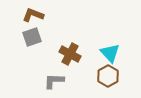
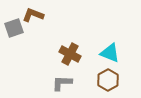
gray square: moved 18 px left, 9 px up
cyan triangle: rotated 25 degrees counterclockwise
brown hexagon: moved 4 px down
gray L-shape: moved 8 px right, 2 px down
